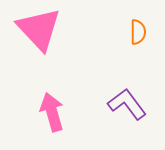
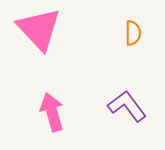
orange semicircle: moved 5 px left, 1 px down
purple L-shape: moved 2 px down
